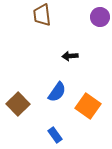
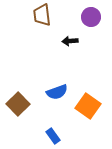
purple circle: moved 9 px left
black arrow: moved 15 px up
blue semicircle: rotated 35 degrees clockwise
blue rectangle: moved 2 px left, 1 px down
